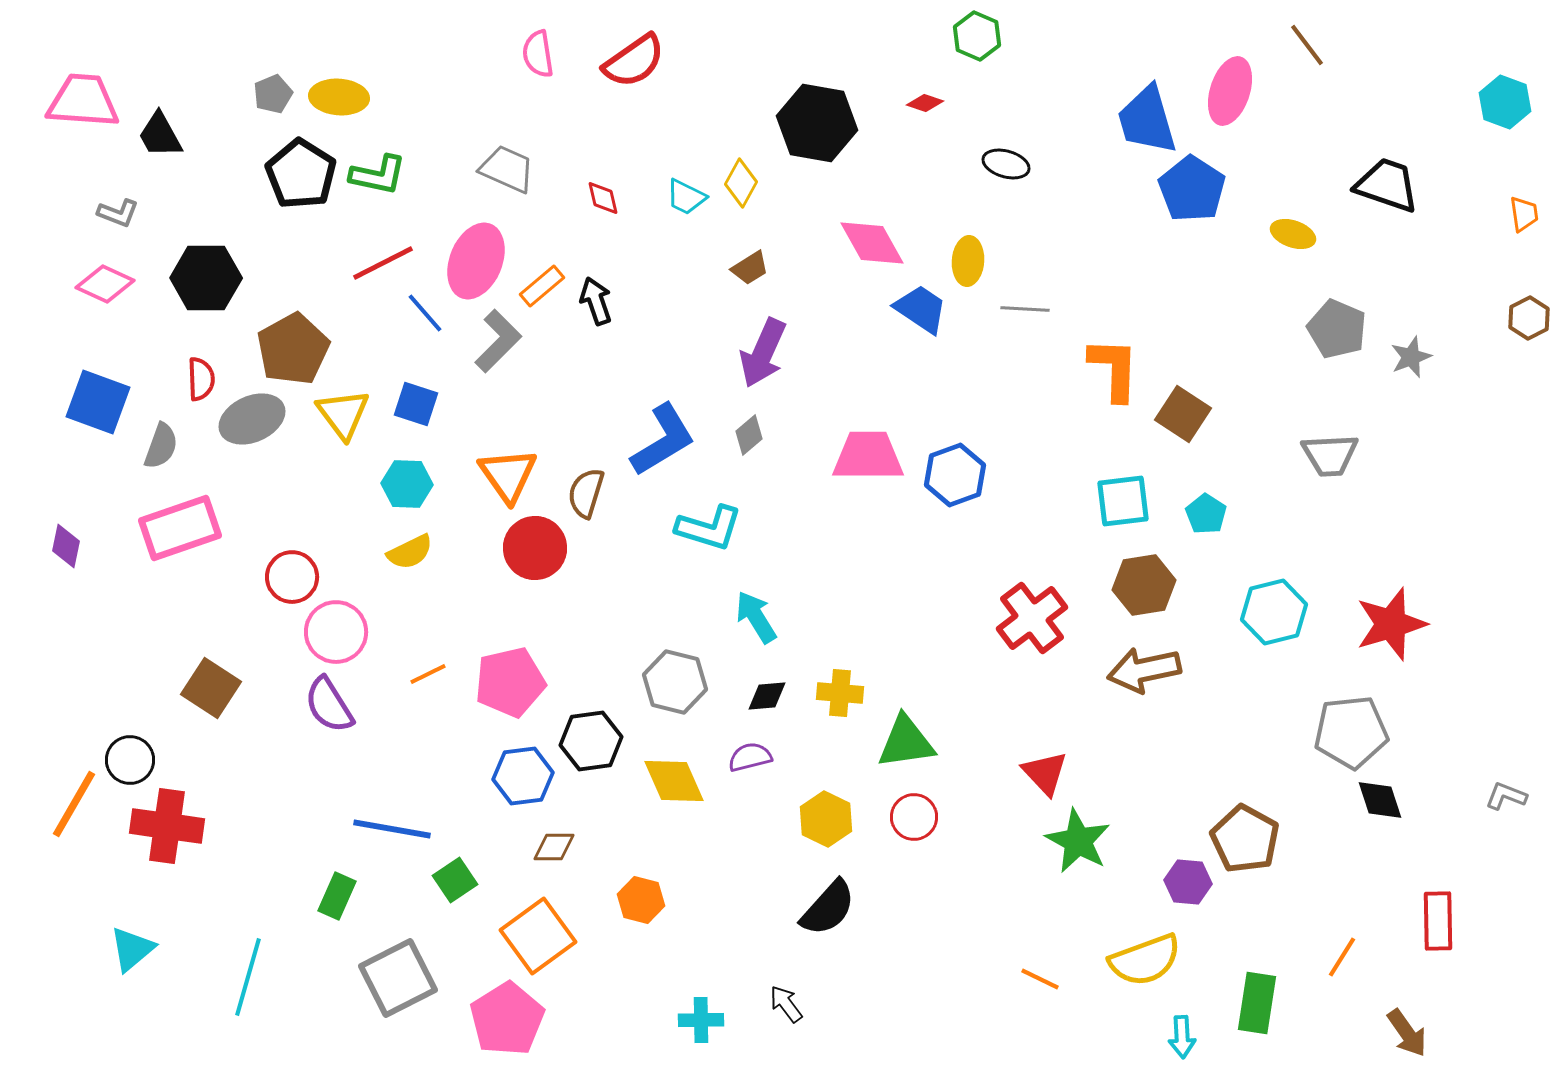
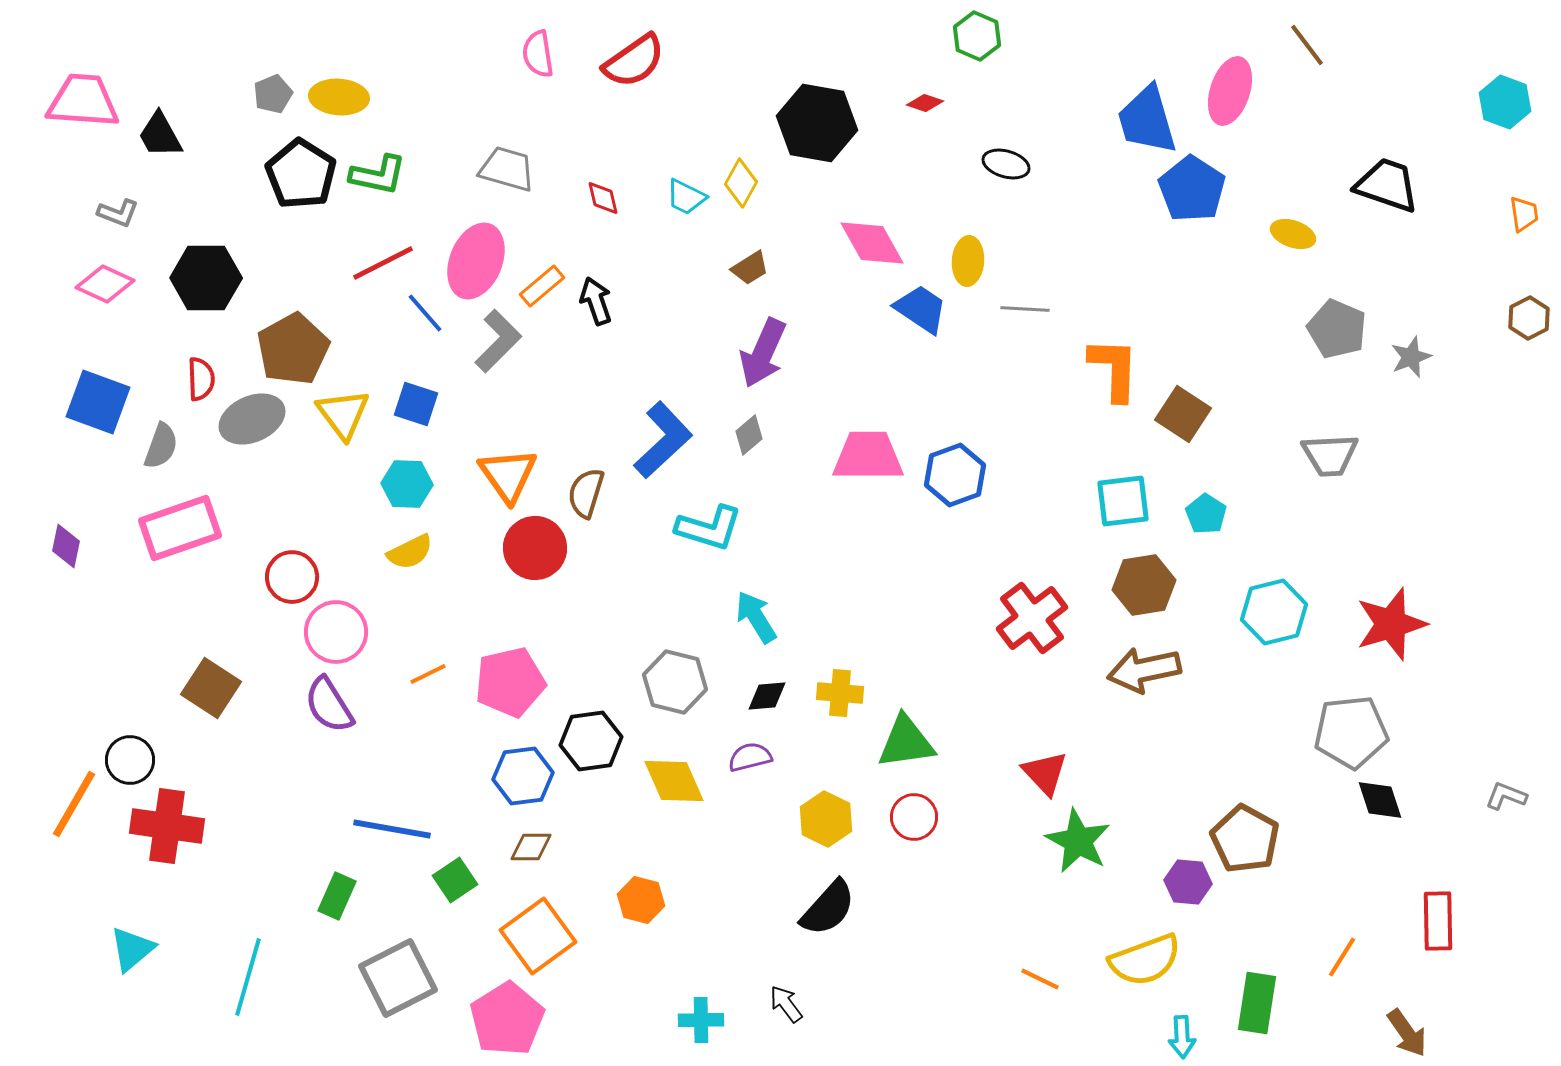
gray trapezoid at (507, 169): rotated 8 degrees counterclockwise
blue L-shape at (663, 440): rotated 12 degrees counterclockwise
brown diamond at (554, 847): moved 23 px left
